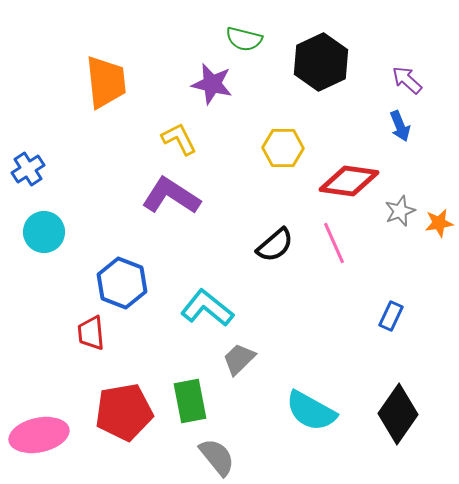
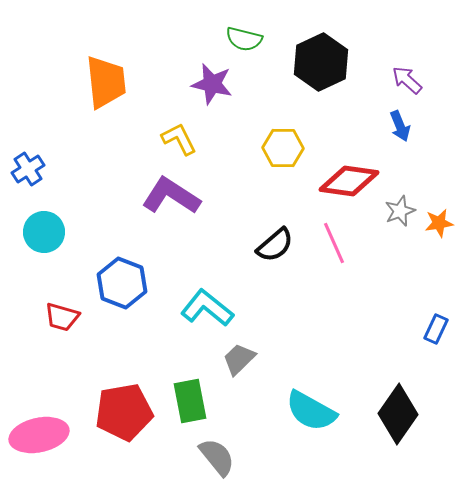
blue rectangle: moved 45 px right, 13 px down
red trapezoid: moved 29 px left, 16 px up; rotated 69 degrees counterclockwise
